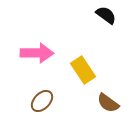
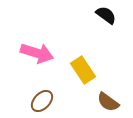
pink arrow: rotated 16 degrees clockwise
brown semicircle: moved 1 px up
